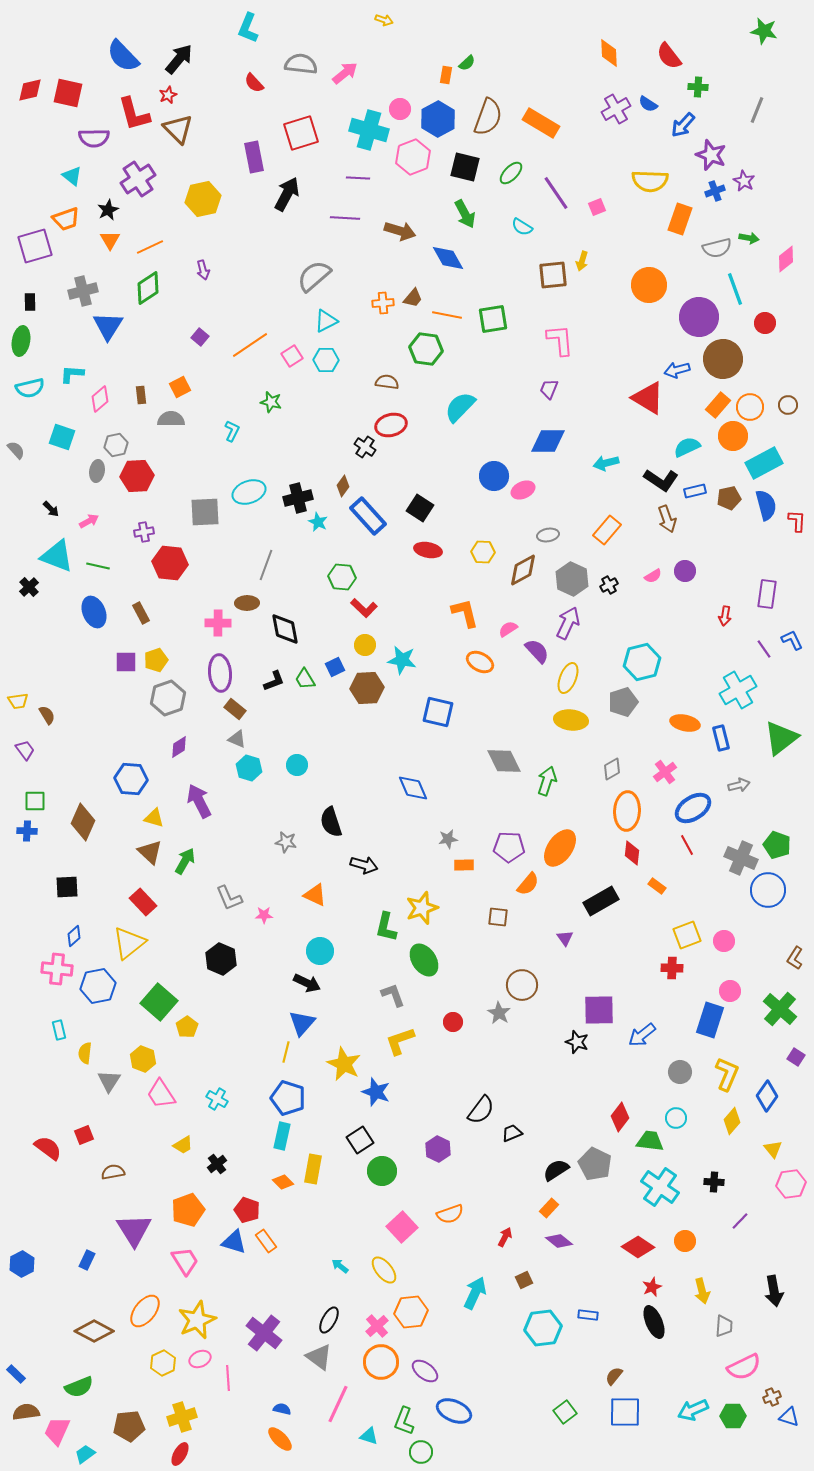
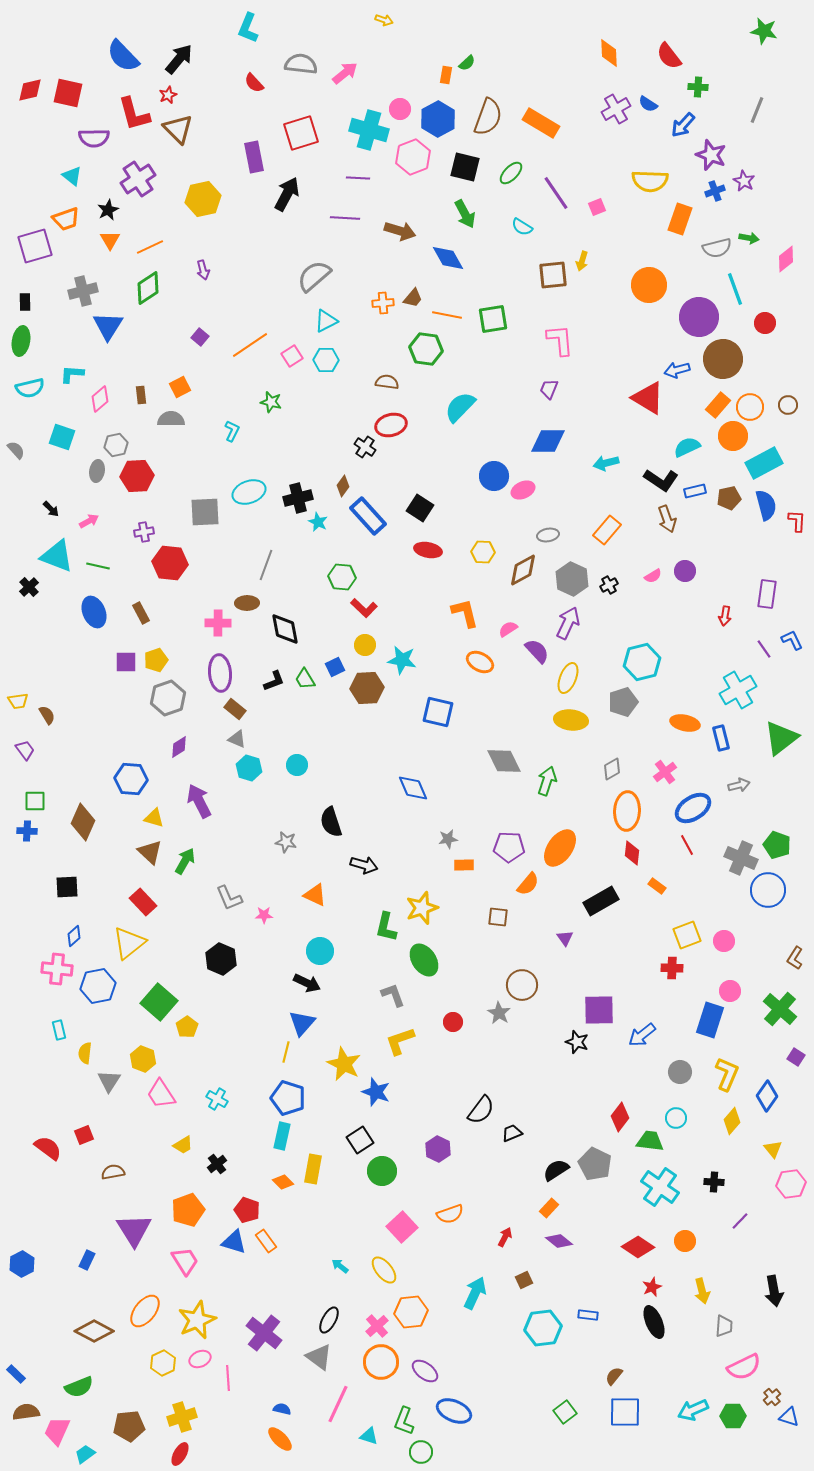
black rectangle at (30, 302): moved 5 px left
brown cross at (772, 1397): rotated 18 degrees counterclockwise
